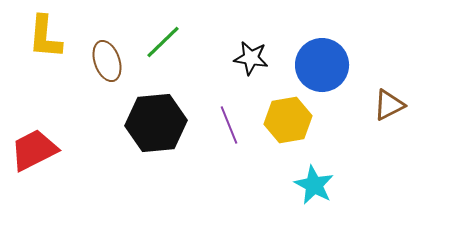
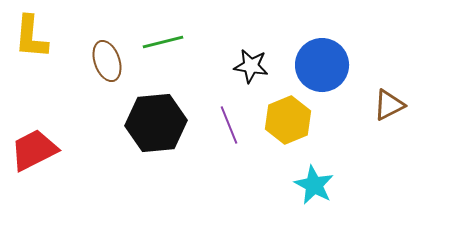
yellow L-shape: moved 14 px left
green line: rotated 30 degrees clockwise
black star: moved 8 px down
yellow hexagon: rotated 12 degrees counterclockwise
